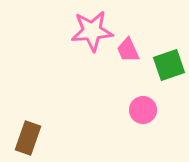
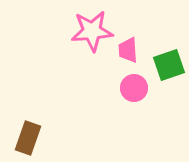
pink trapezoid: rotated 20 degrees clockwise
pink circle: moved 9 px left, 22 px up
